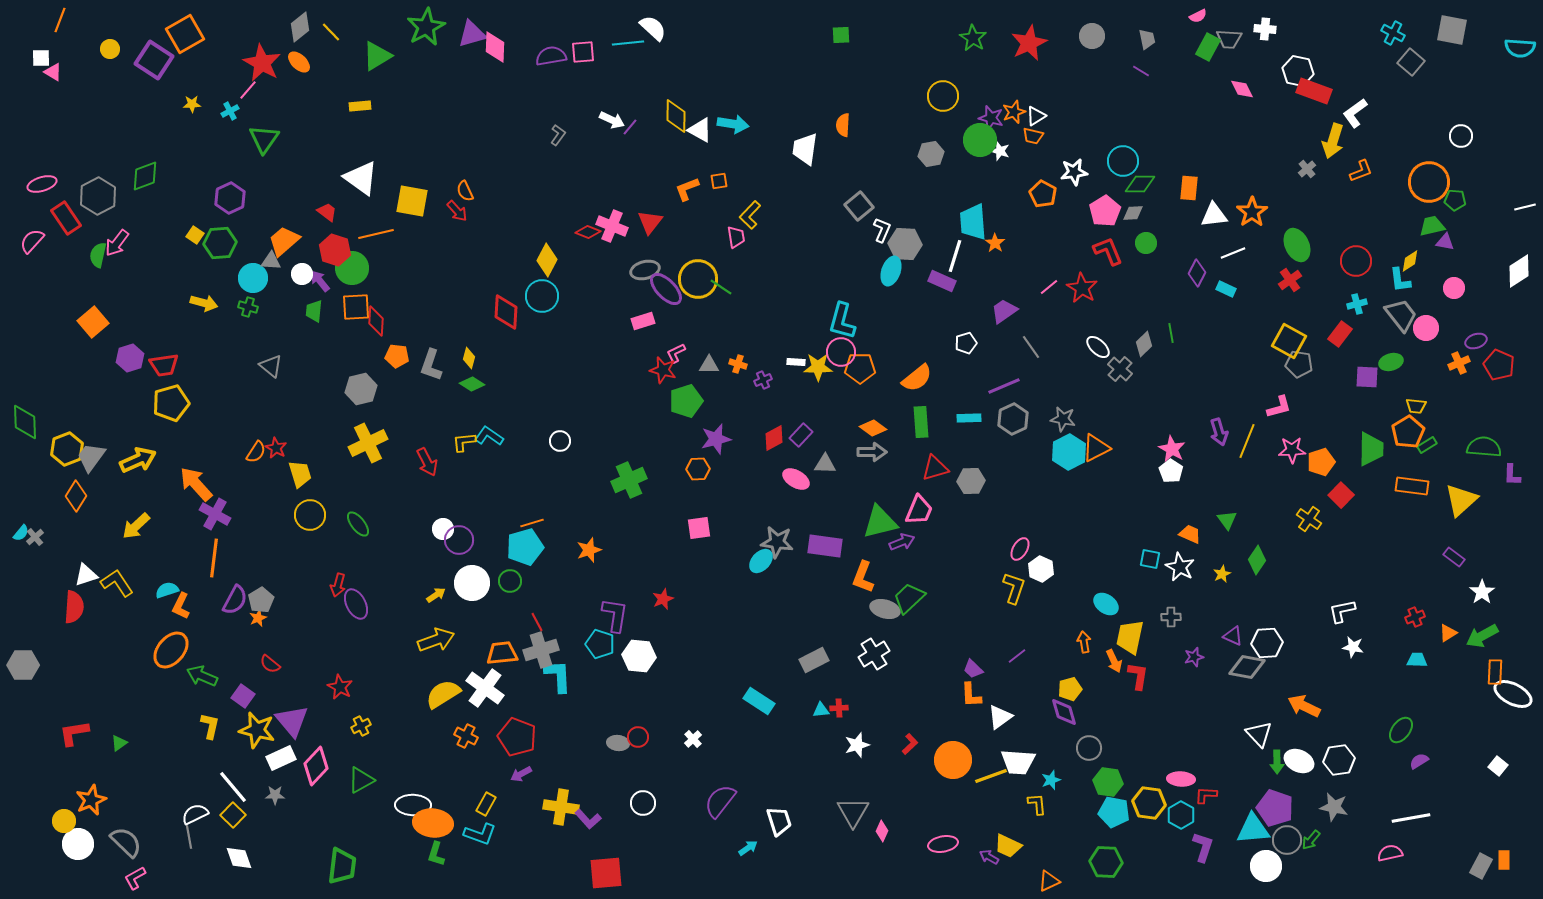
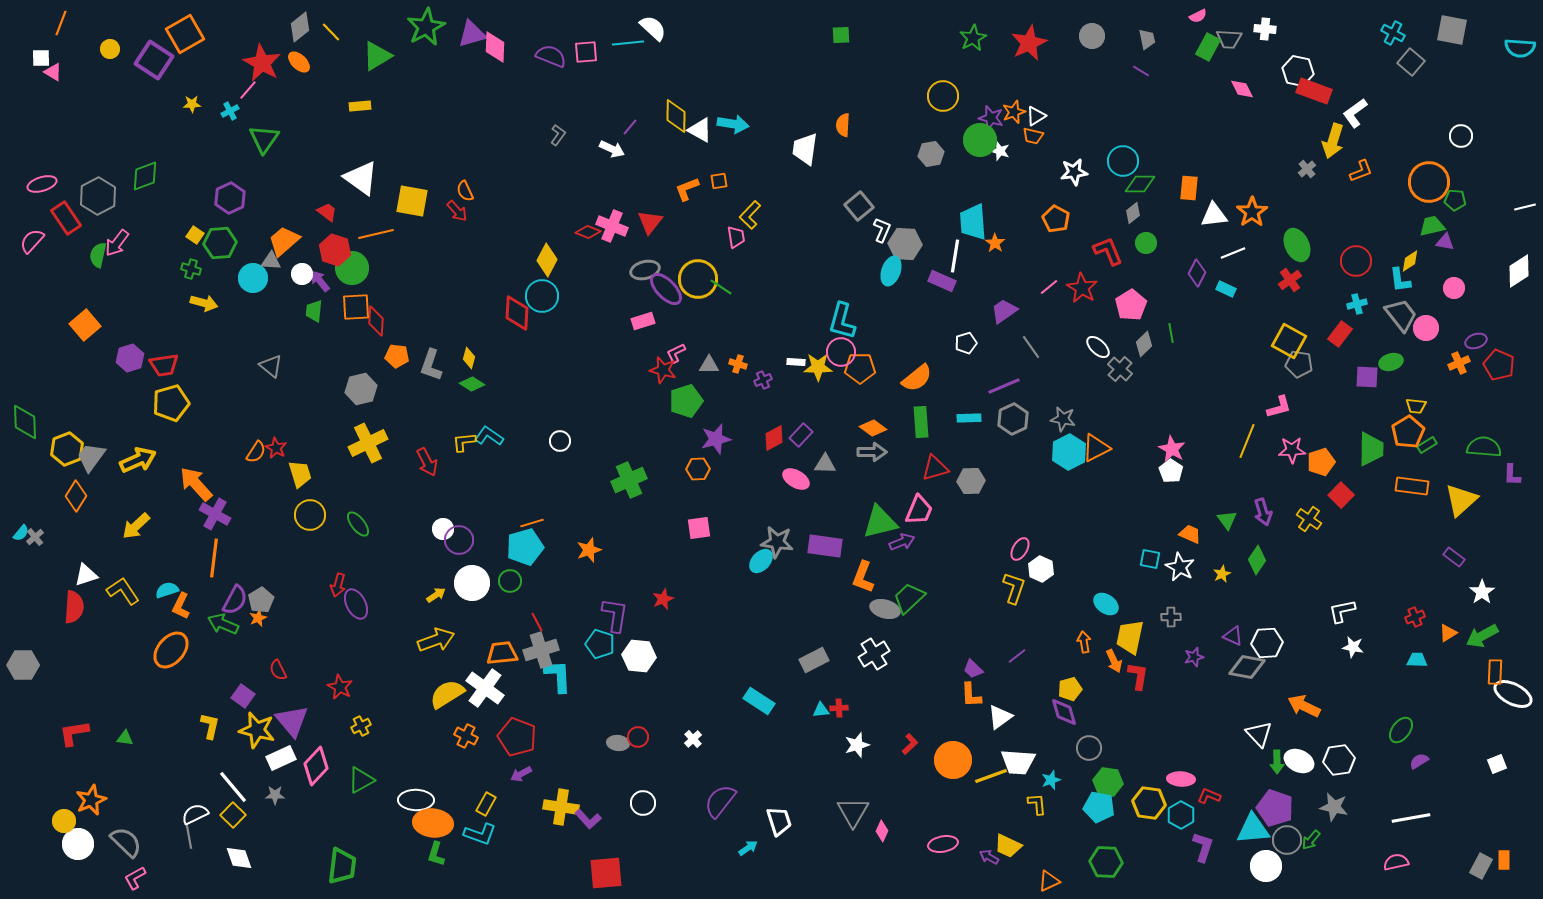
orange line at (60, 20): moved 1 px right, 3 px down
green star at (973, 38): rotated 12 degrees clockwise
pink square at (583, 52): moved 3 px right
purple semicircle at (551, 56): rotated 32 degrees clockwise
white arrow at (612, 120): moved 29 px down
orange pentagon at (1043, 194): moved 13 px right, 25 px down
pink pentagon at (1105, 211): moved 26 px right, 94 px down
gray diamond at (1133, 213): rotated 35 degrees counterclockwise
white line at (955, 256): rotated 8 degrees counterclockwise
green cross at (248, 307): moved 57 px left, 38 px up
red diamond at (506, 312): moved 11 px right, 1 px down
orange square at (93, 322): moved 8 px left, 3 px down
purple arrow at (1219, 432): moved 44 px right, 80 px down
yellow L-shape at (117, 583): moved 6 px right, 8 px down
red semicircle at (270, 664): moved 8 px right, 6 px down; rotated 25 degrees clockwise
green arrow at (202, 676): moved 21 px right, 52 px up
yellow semicircle at (443, 694): moved 4 px right
green triangle at (119, 743): moved 6 px right, 5 px up; rotated 42 degrees clockwise
white square at (1498, 766): moved 1 px left, 2 px up; rotated 30 degrees clockwise
red L-shape at (1206, 795): moved 3 px right, 1 px down; rotated 20 degrees clockwise
white ellipse at (413, 805): moved 3 px right, 5 px up
cyan pentagon at (1114, 812): moved 15 px left, 5 px up
pink semicircle at (1390, 853): moved 6 px right, 9 px down
